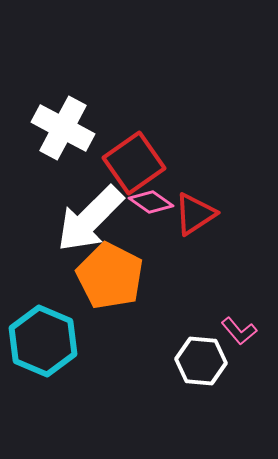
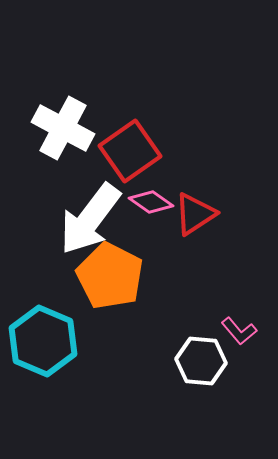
red square: moved 4 px left, 12 px up
white arrow: rotated 8 degrees counterclockwise
